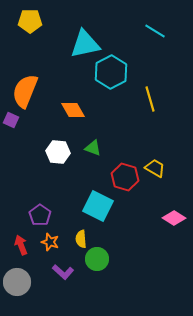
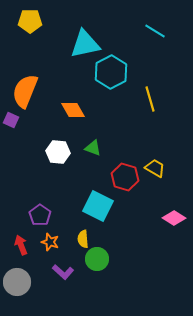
yellow semicircle: moved 2 px right
